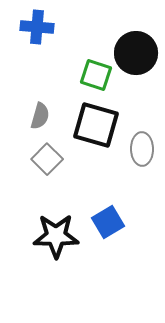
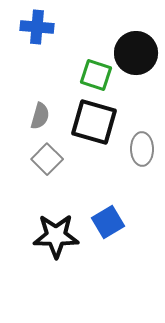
black square: moved 2 px left, 3 px up
